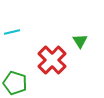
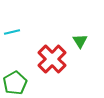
red cross: moved 1 px up
green pentagon: rotated 25 degrees clockwise
